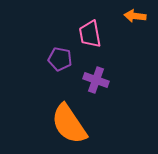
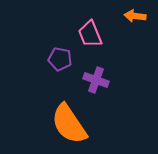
pink trapezoid: rotated 12 degrees counterclockwise
